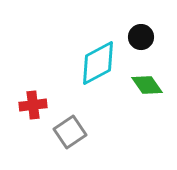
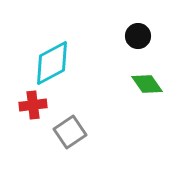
black circle: moved 3 px left, 1 px up
cyan diamond: moved 46 px left
green diamond: moved 1 px up
